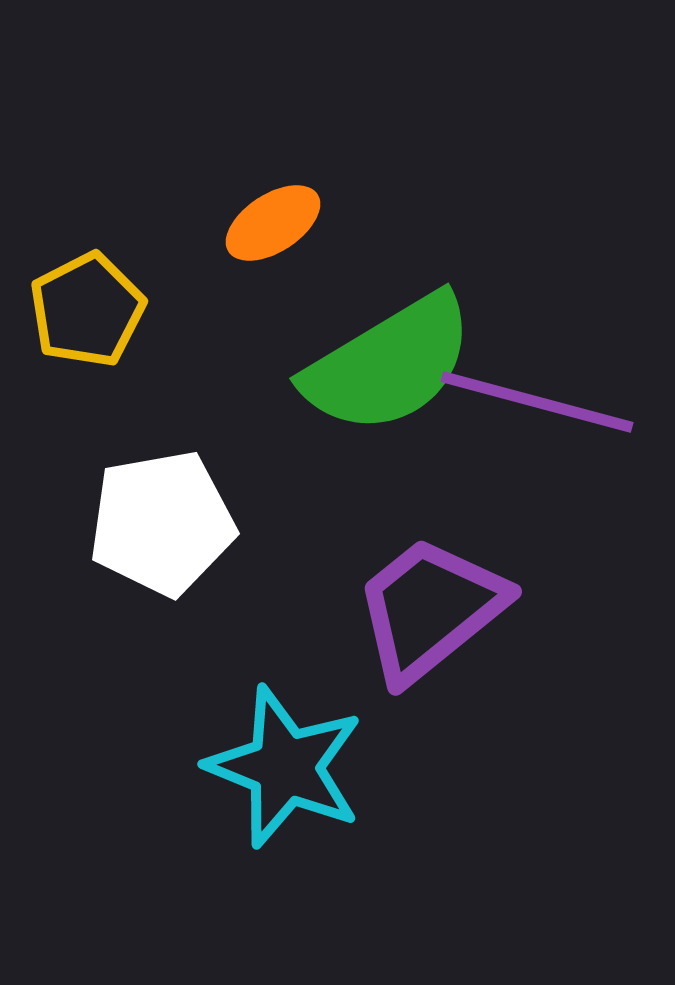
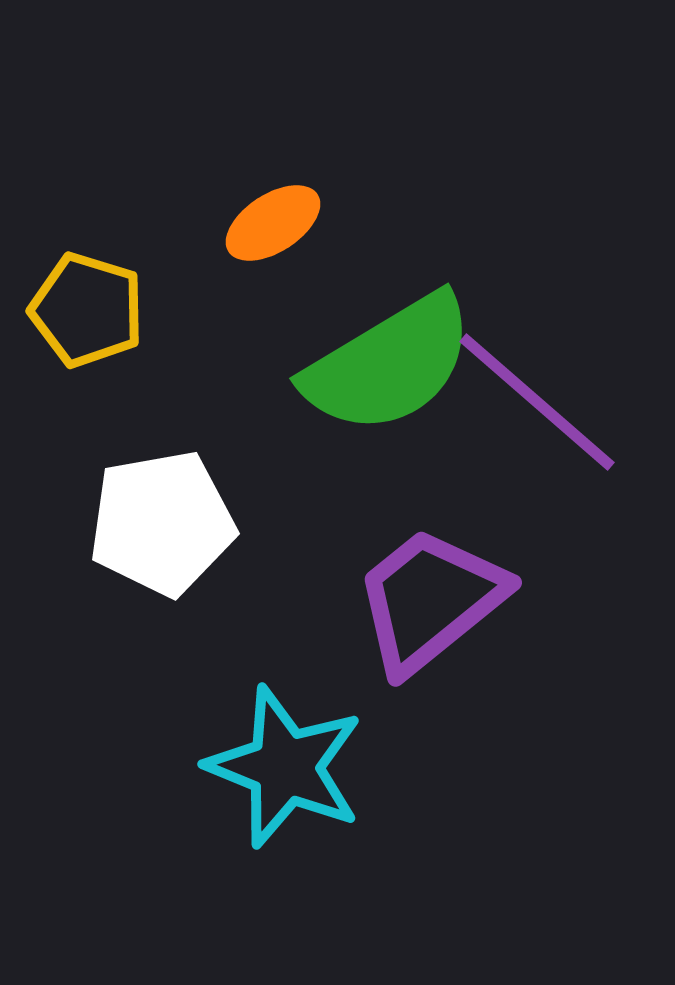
yellow pentagon: rotated 28 degrees counterclockwise
purple line: rotated 26 degrees clockwise
purple trapezoid: moved 9 px up
